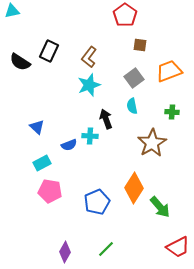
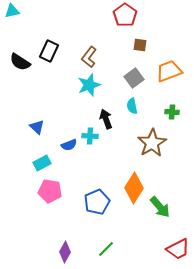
red trapezoid: moved 2 px down
